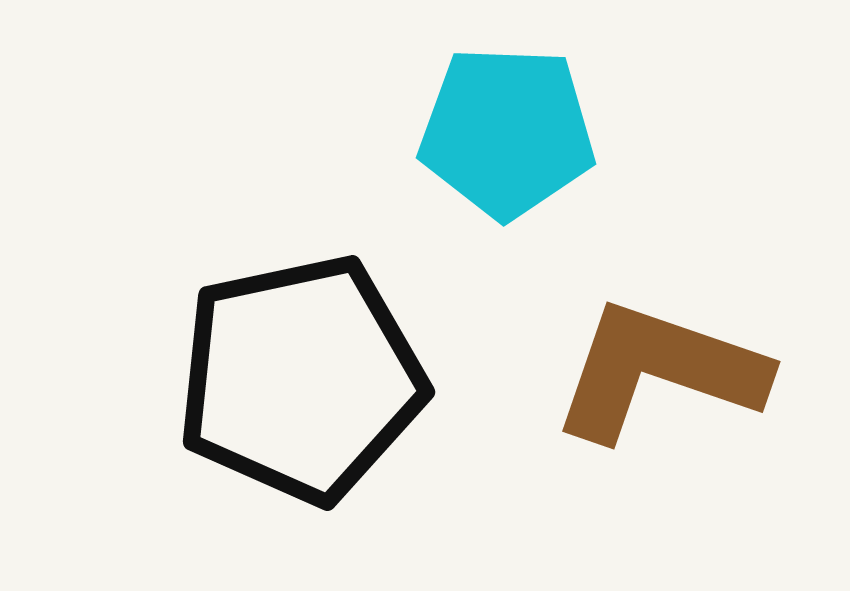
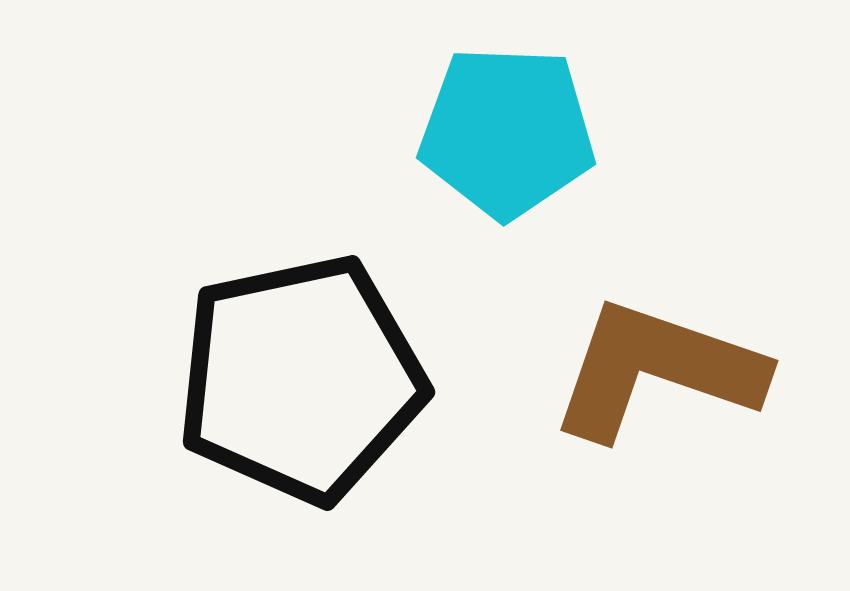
brown L-shape: moved 2 px left, 1 px up
